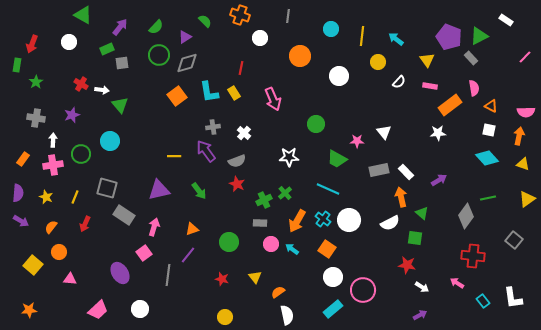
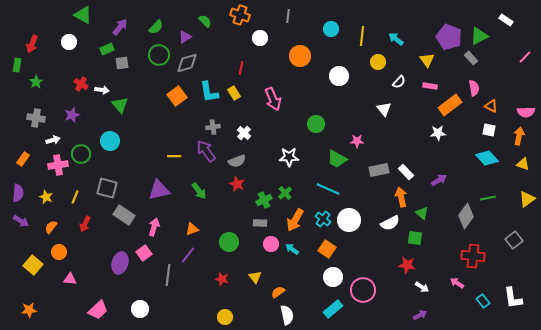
white triangle at (384, 132): moved 23 px up
white arrow at (53, 140): rotated 72 degrees clockwise
pink cross at (53, 165): moved 5 px right
orange arrow at (297, 221): moved 2 px left, 1 px up
gray square at (514, 240): rotated 12 degrees clockwise
purple ellipse at (120, 273): moved 10 px up; rotated 50 degrees clockwise
